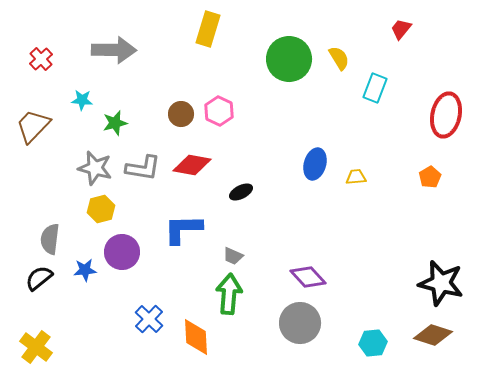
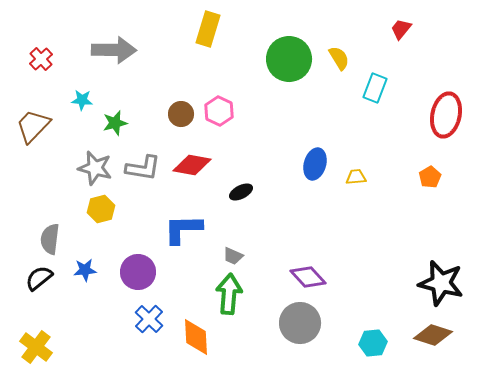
purple circle: moved 16 px right, 20 px down
